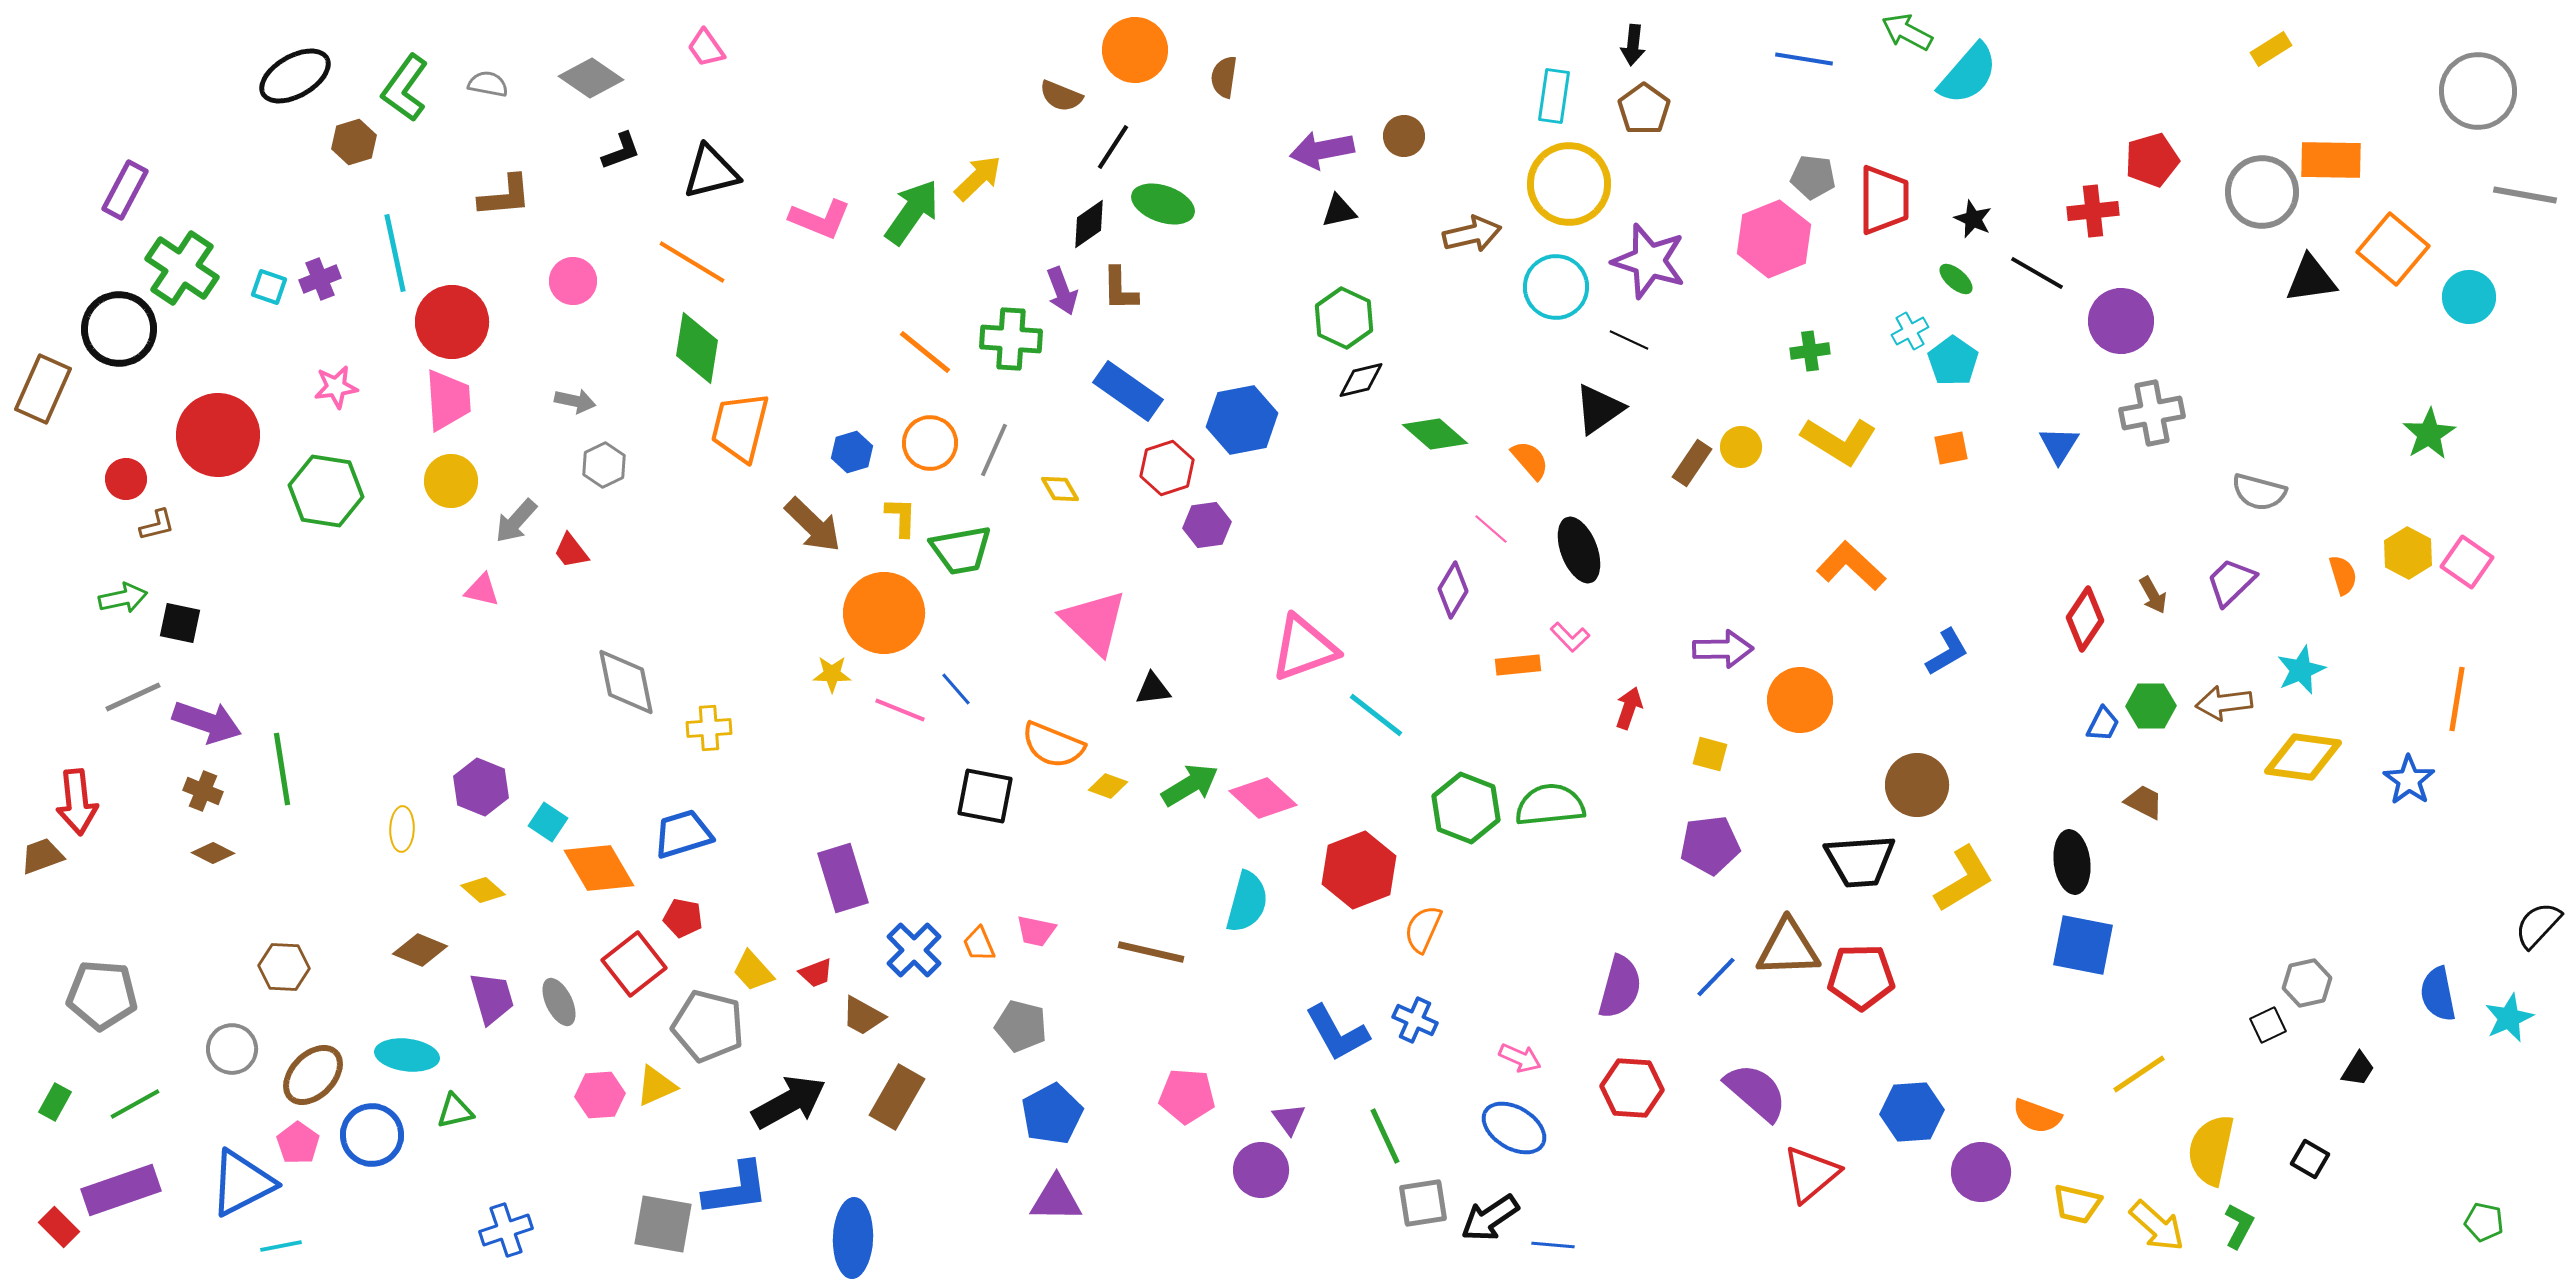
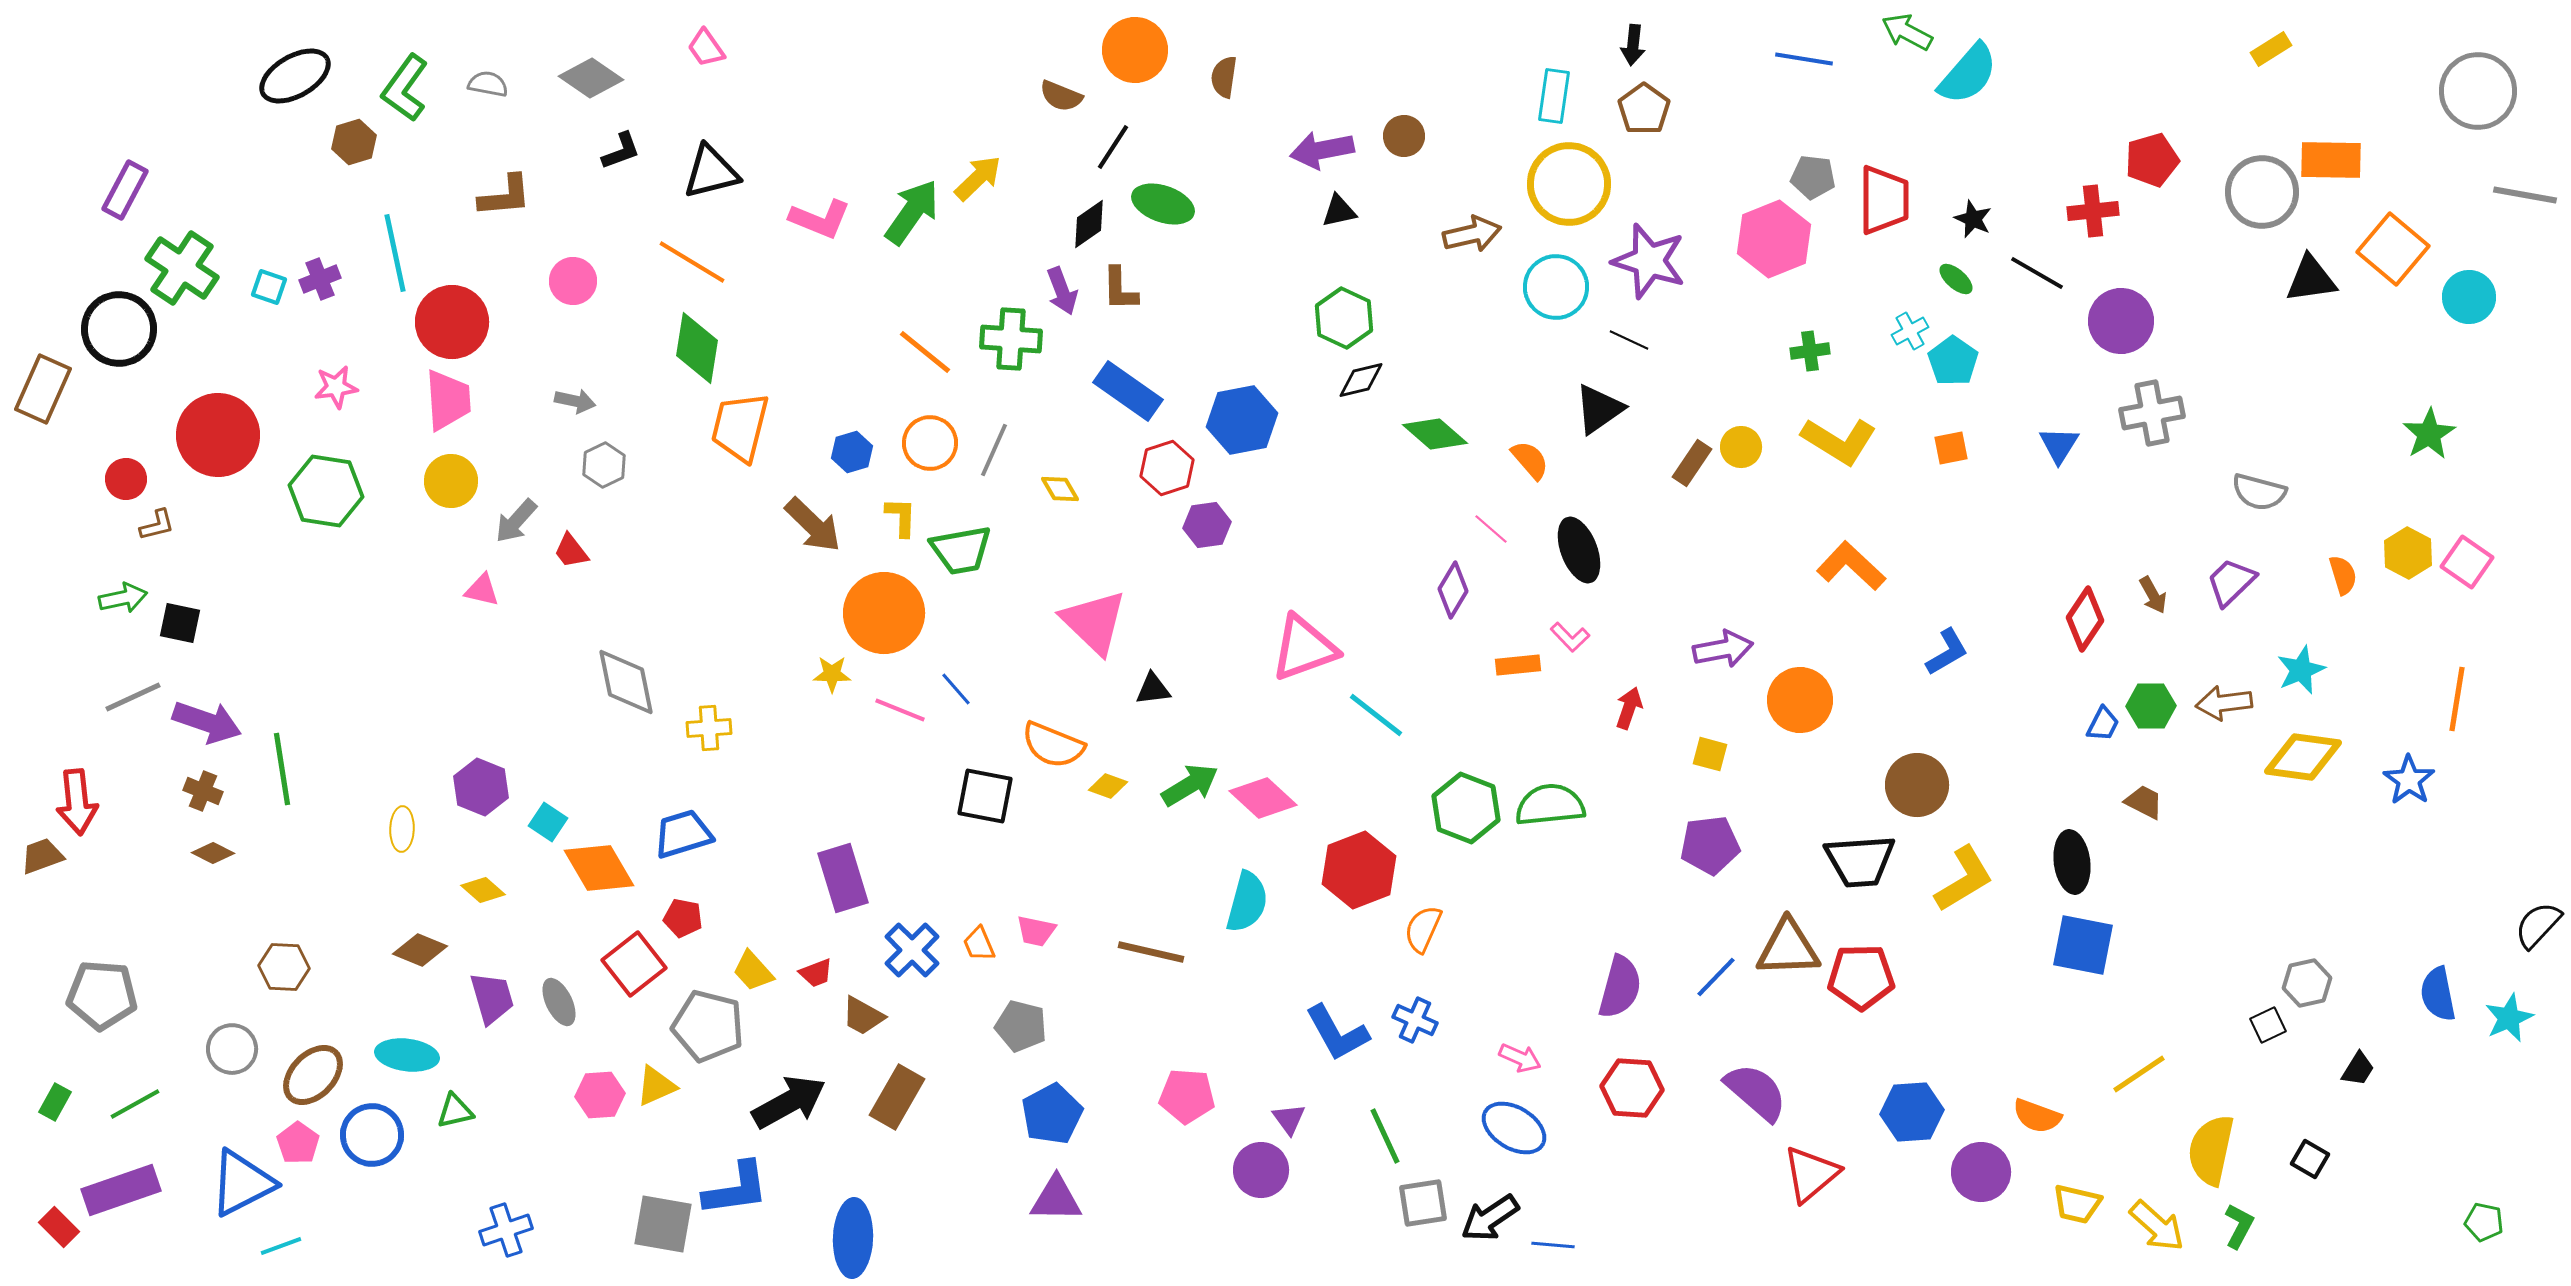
purple arrow at (1723, 649): rotated 10 degrees counterclockwise
blue cross at (914, 950): moved 2 px left
cyan line at (281, 1246): rotated 9 degrees counterclockwise
